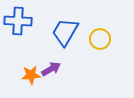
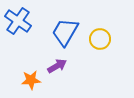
blue cross: rotated 32 degrees clockwise
purple arrow: moved 6 px right, 3 px up
orange star: moved 5 px down
